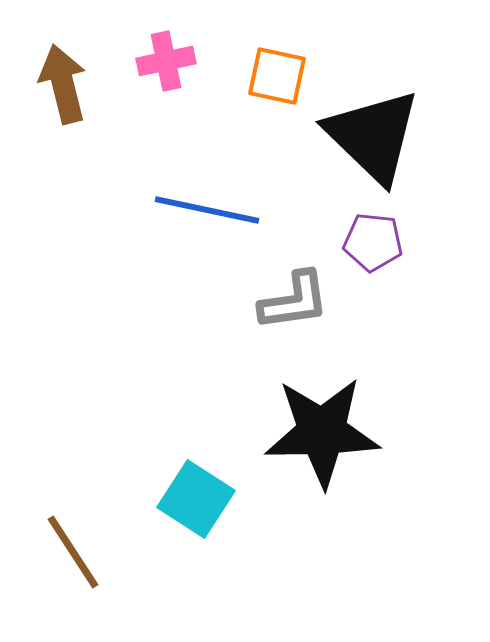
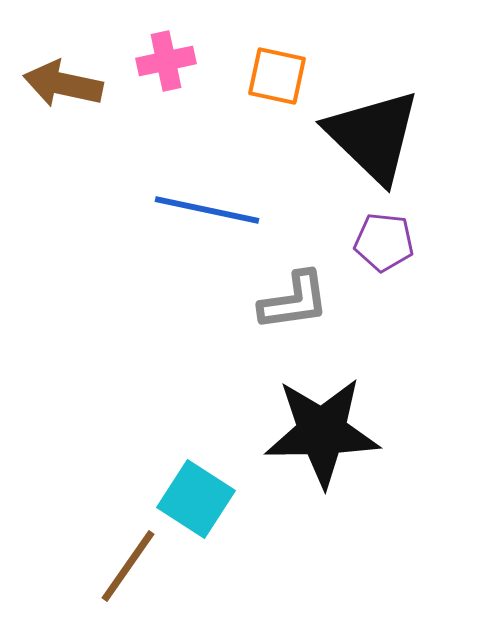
brown arrow: rotated 64 degrees counterclockwise
purple pentagon: moved 11 px right
brown line: moved 55 px right, 14 px down; rotated 68 degrees clockwise
